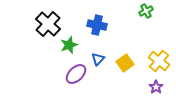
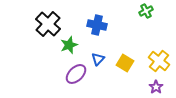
yellow square: rotated 24 degrees counterclockwise
